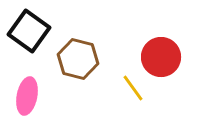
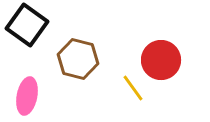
black square: moved 2 px left, 6 px up
red circle: moved 3 px down
